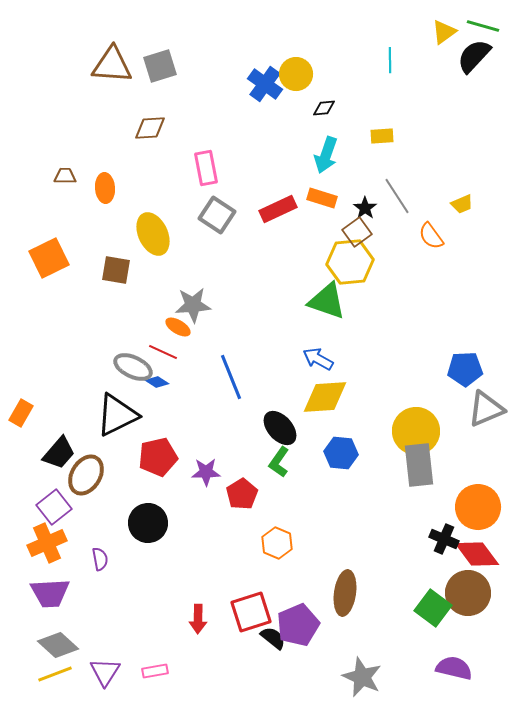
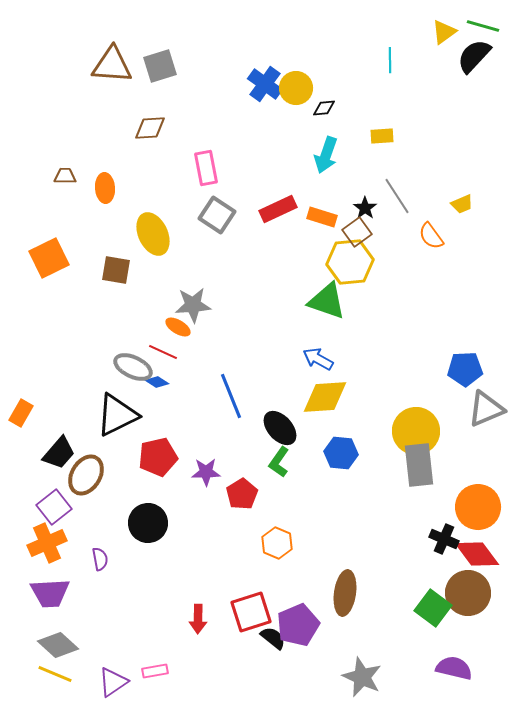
yellow circle at (296, 74): moved 14 px down
orange rectangle at (322, 198): moved 19 px down
blue line at (231, 377): moved 19 px down
purple triangle at (105, 672): moved 8 px right, 10 px down; rotated 24 degrees clockwise
yellow line at (55, 674): rotated 44 degrees clockwise
